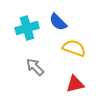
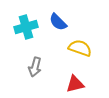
cyan cross: moved 1 px left, 1 px up
yellow semicircle: moved 6 px right
gray arrow: rotated 120 degrees counterclockwise
